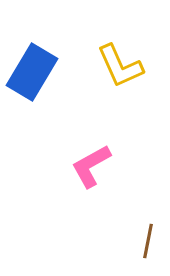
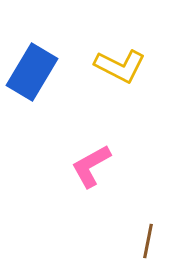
yellow L-shape: rotated 39 degrees counterclockwise
